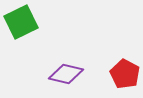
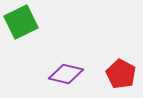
red pentagon: moved 4 px left
